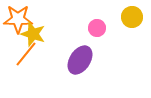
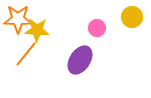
yellow star: moved 4 px right, 4 px up; rotated 15 degrees counterclockwise
